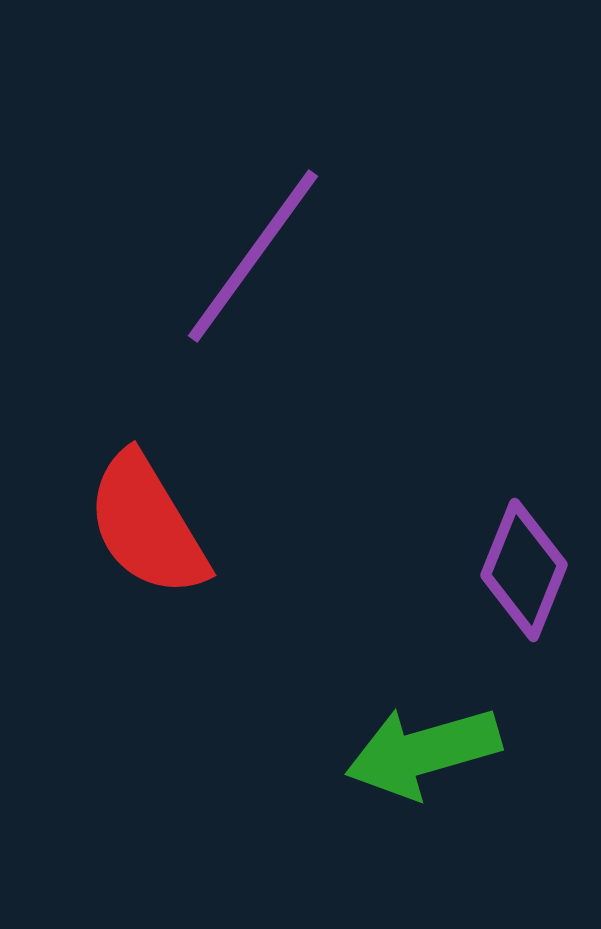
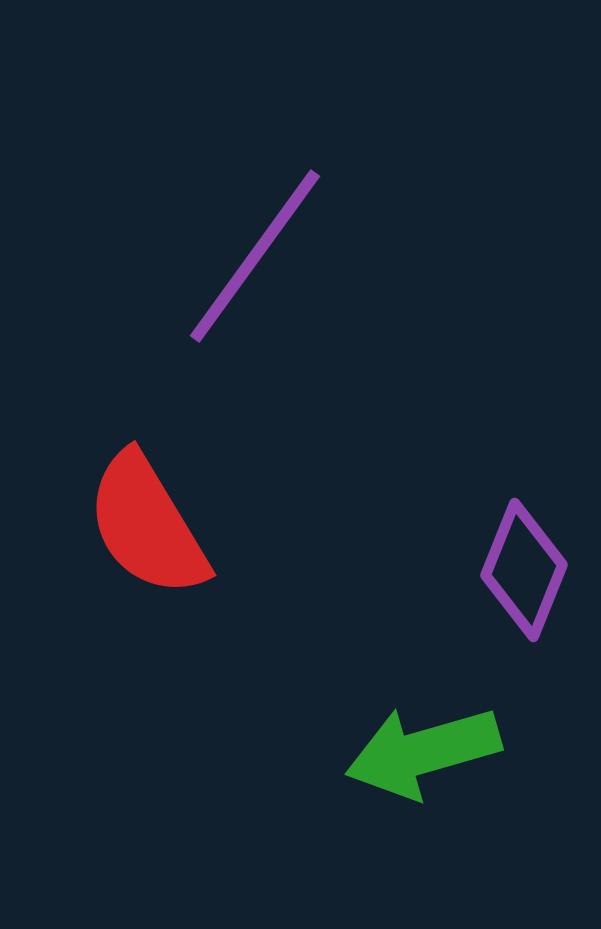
purple line: moved 2 px right
